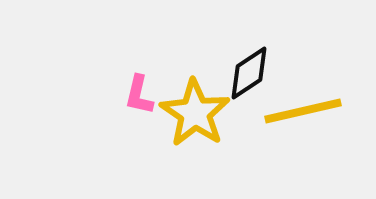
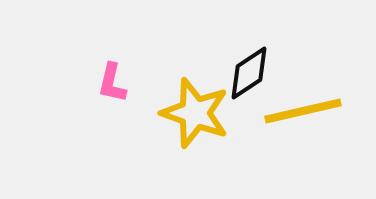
pink L-shape: moved 27 px left, 12 px up
yellow star: rotated 14 degrees counterclockwise
